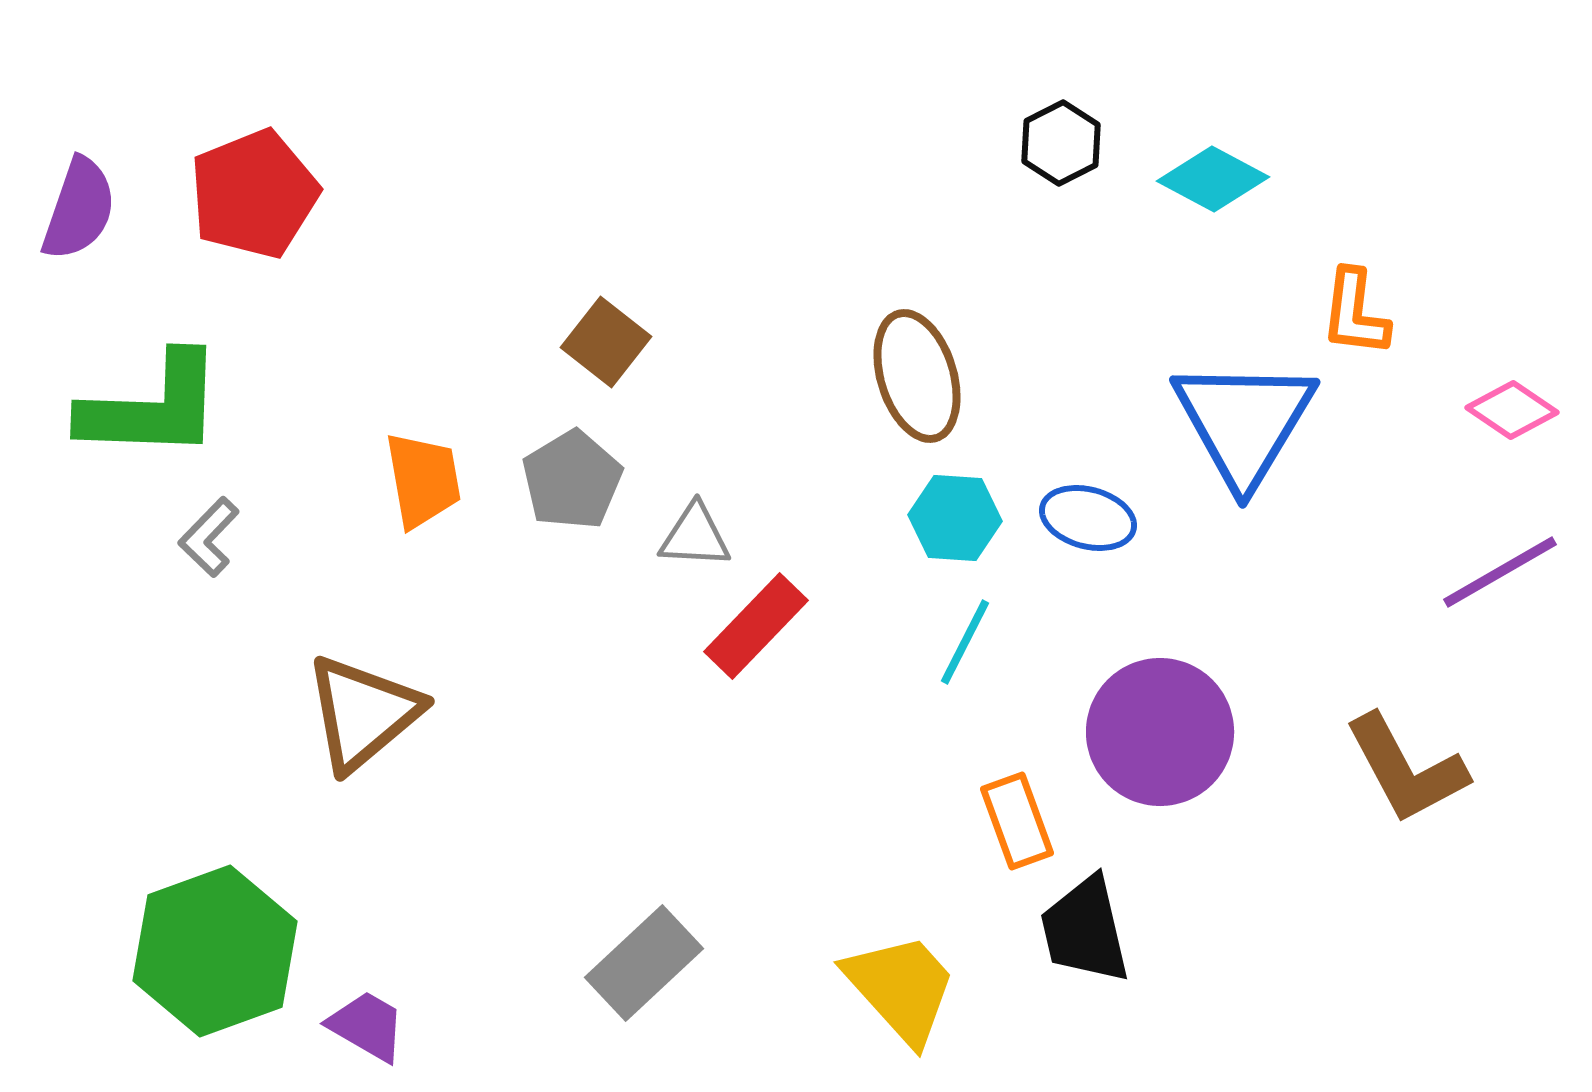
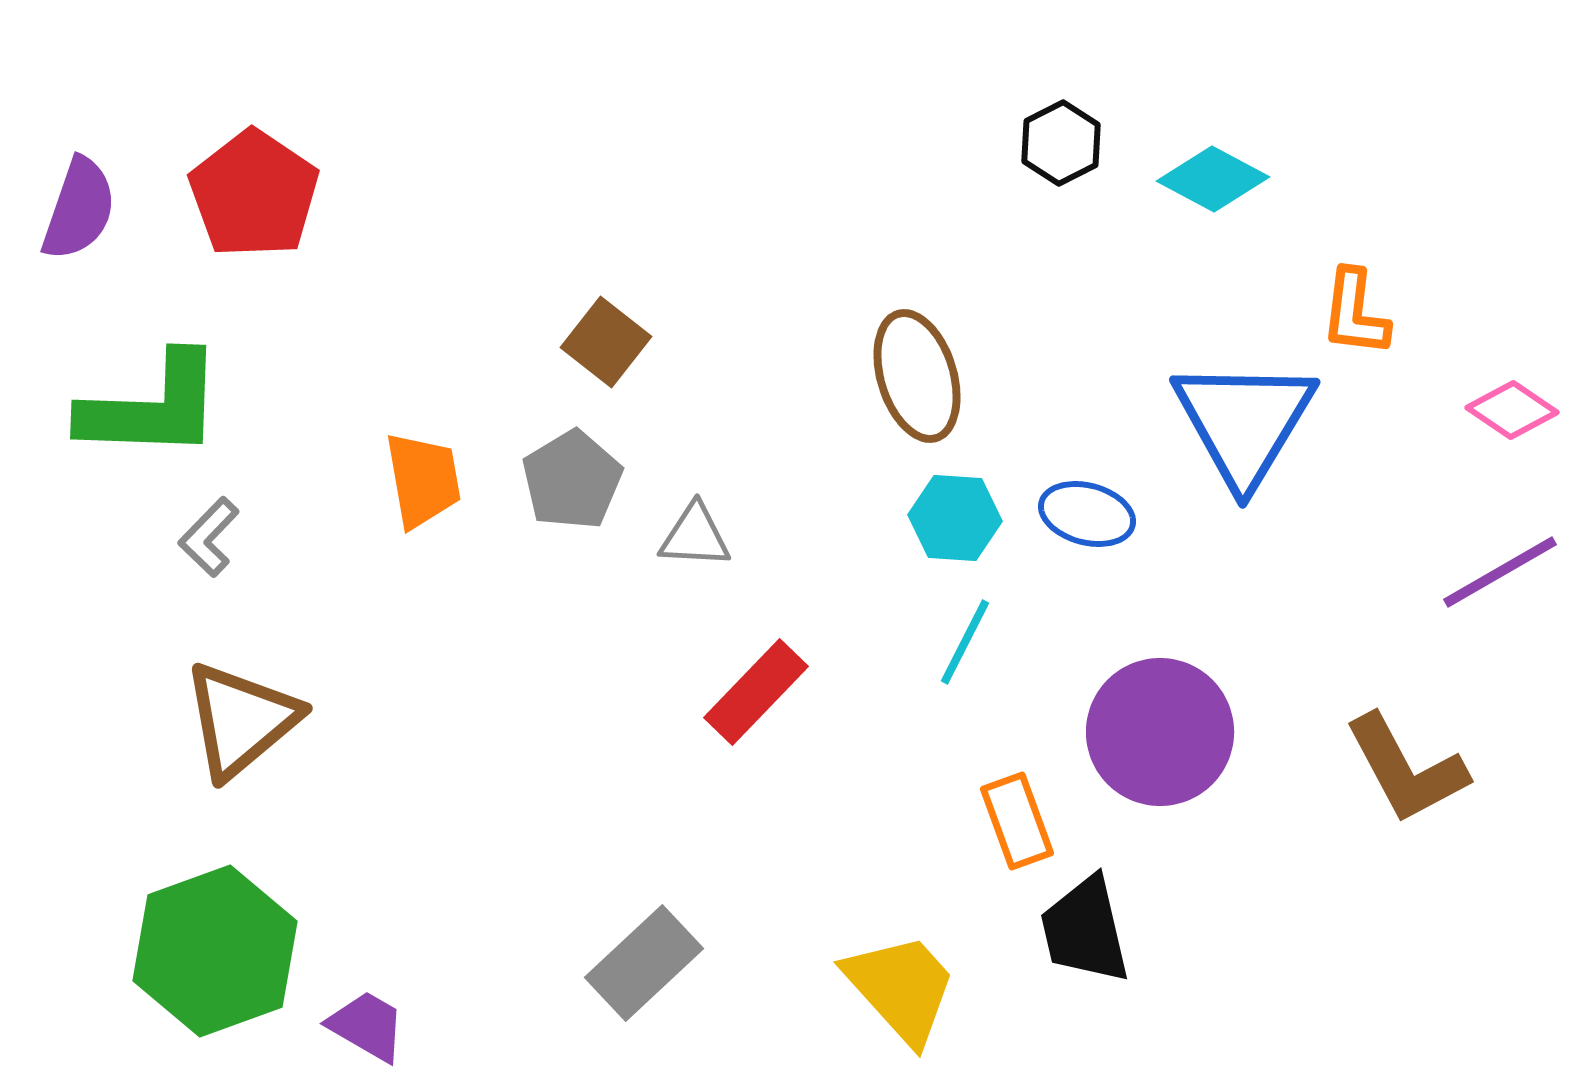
red pentagon: rotated 16 degrees counterclockwise
blue ellipse: moved 1 px left, 4 px up
red rectangle: moved 66 px down
brown triangle: moved 122 px left, 7 px down
